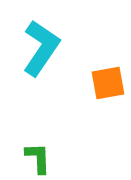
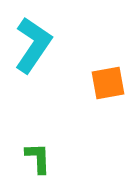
cyan L-shape: moved 8 px left, 3 px up
